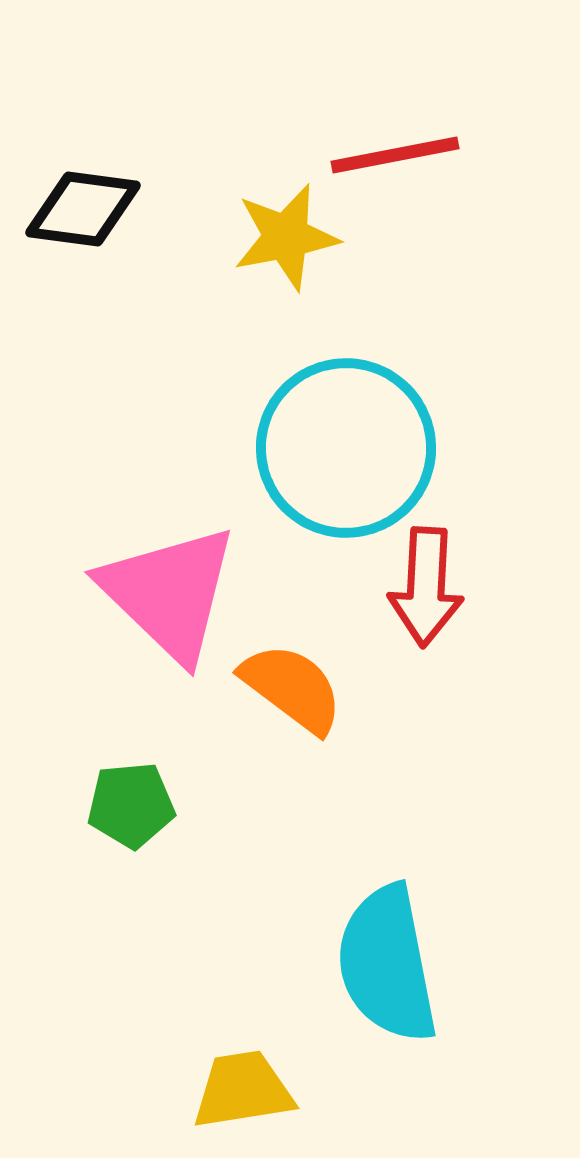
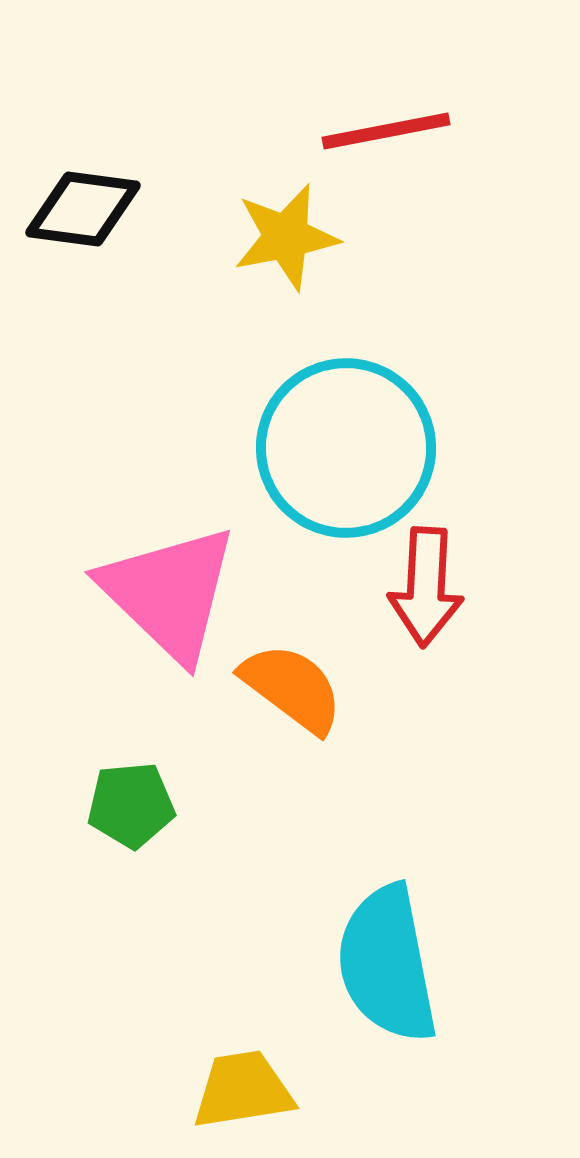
red line: moved 9 px left, 24 px up
